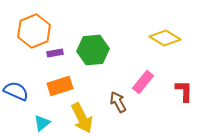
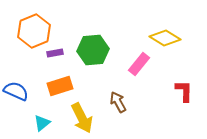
pink rectangle: moved 4 px left, 18 px up
